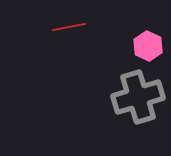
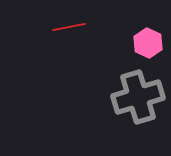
pink hexagon: moved 3 px up
